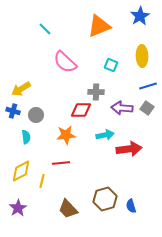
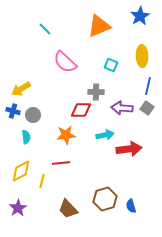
blue line: rotated 60 degrees counterclockwise
gray circle: moved 3 px left
